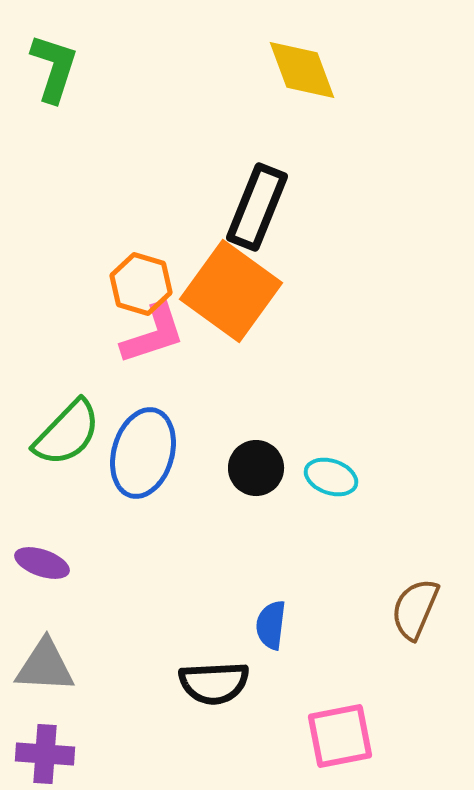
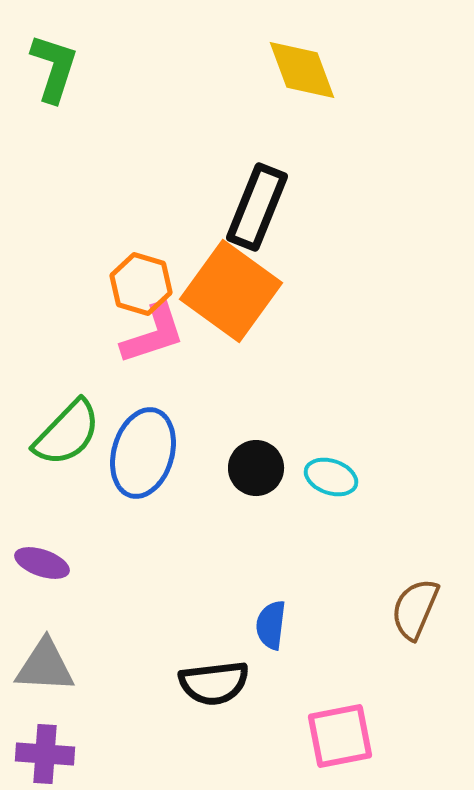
black semicircle: rotated 4 degrees counterclockwise
